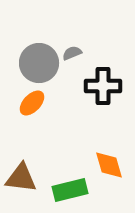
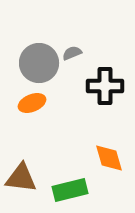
black cross: moved 2 px right
orange ellipse: rotated 24 degrees clockwise
orange diamond: moved 7 px up
